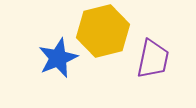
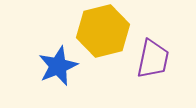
blue star: moved 8 px down
